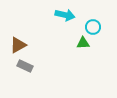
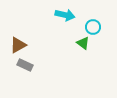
green triangle: rotated 40 degrees clockwise
gray rectangle: moved 1 px up
